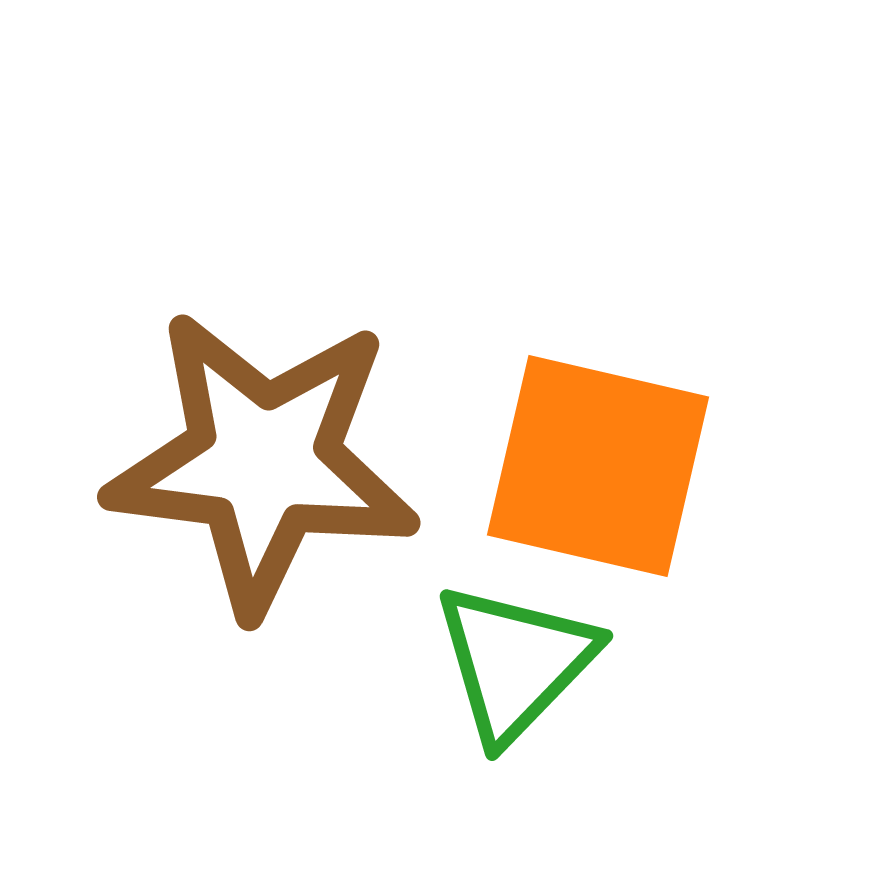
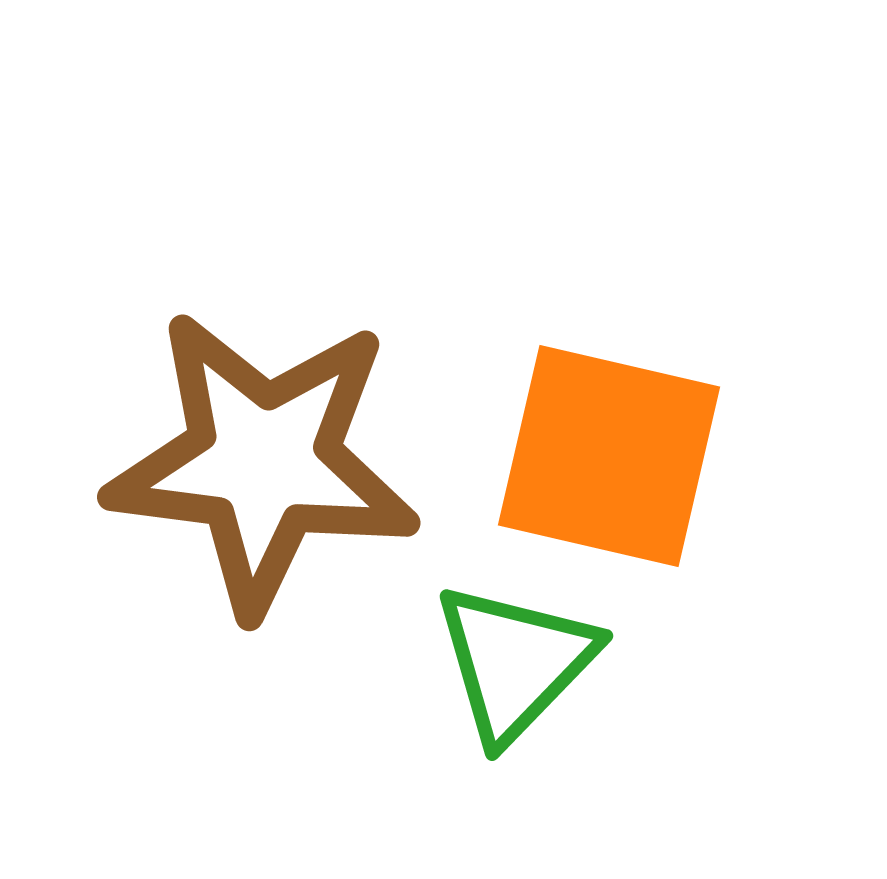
orange square: moved 11 px right, 10 px up
